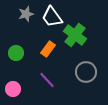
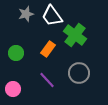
white trapezoid: moved 1 px up
gray circle: moved 7 px left, 1 px down
